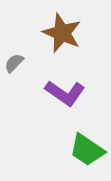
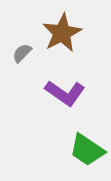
brown star: rotated 21 degrees clockwise
gray semicircle: moved 8 px right, 10 px up
